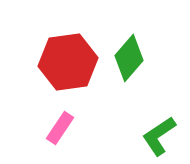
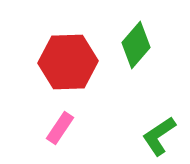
green diamond: moved 7 px right, 13 px up
red hexagon: rotated 6 degrees clockwise
